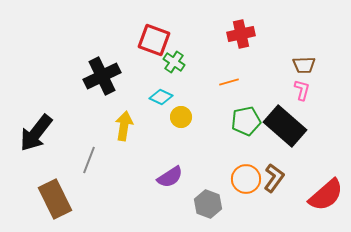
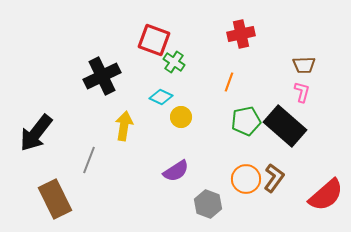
orange line: rotated 54 degrees counterclockwise
pink L-shape: moved 2 px down
purple semicircle: moved 6 px right, 6 px up
